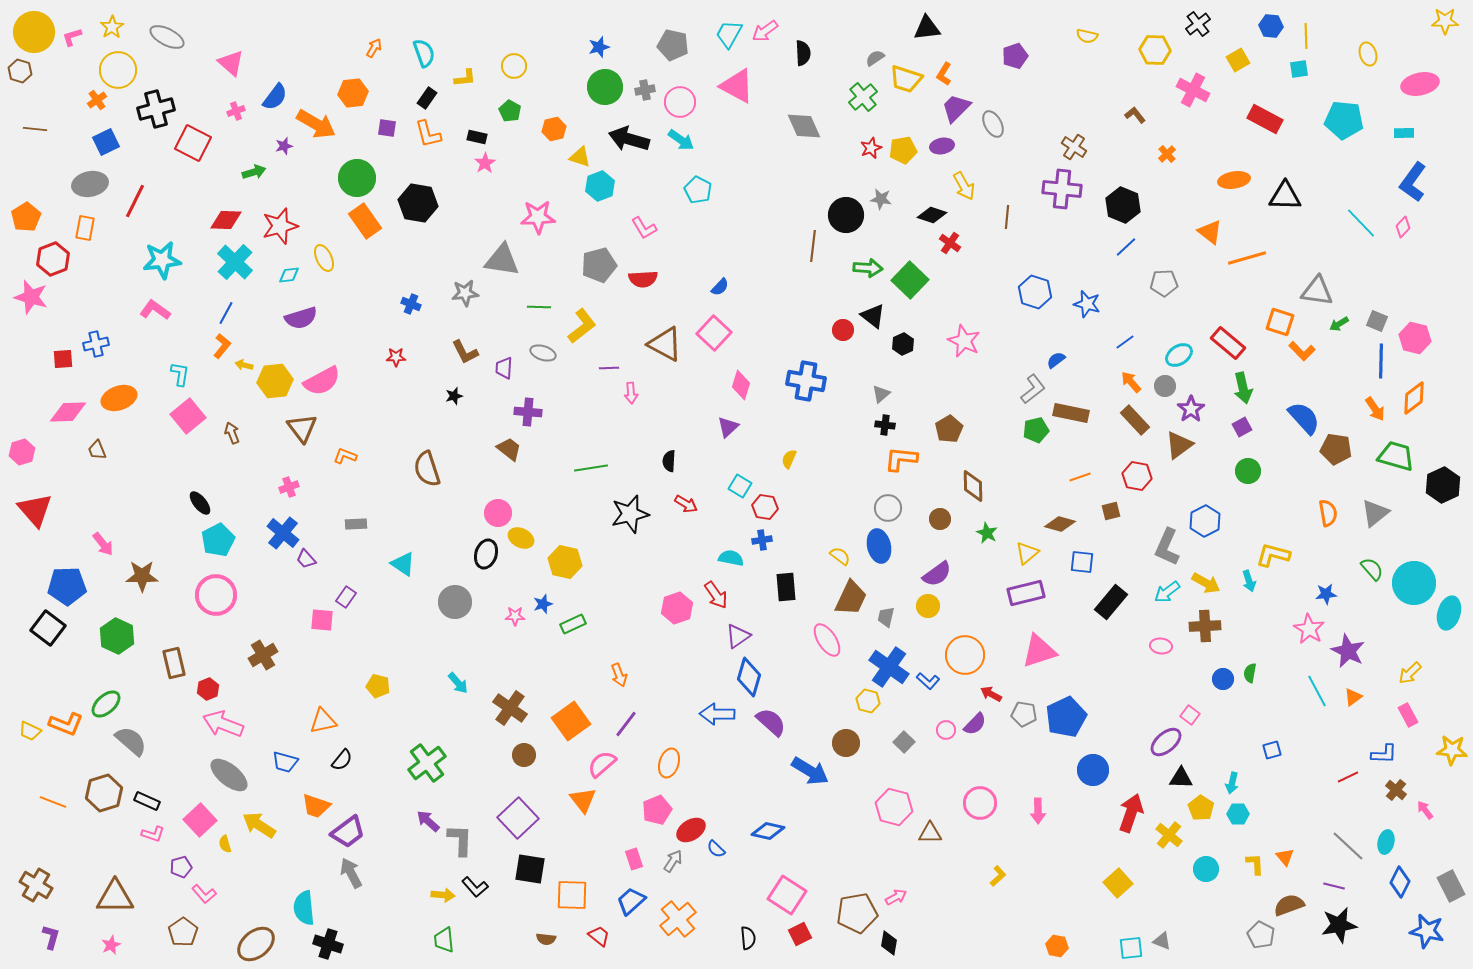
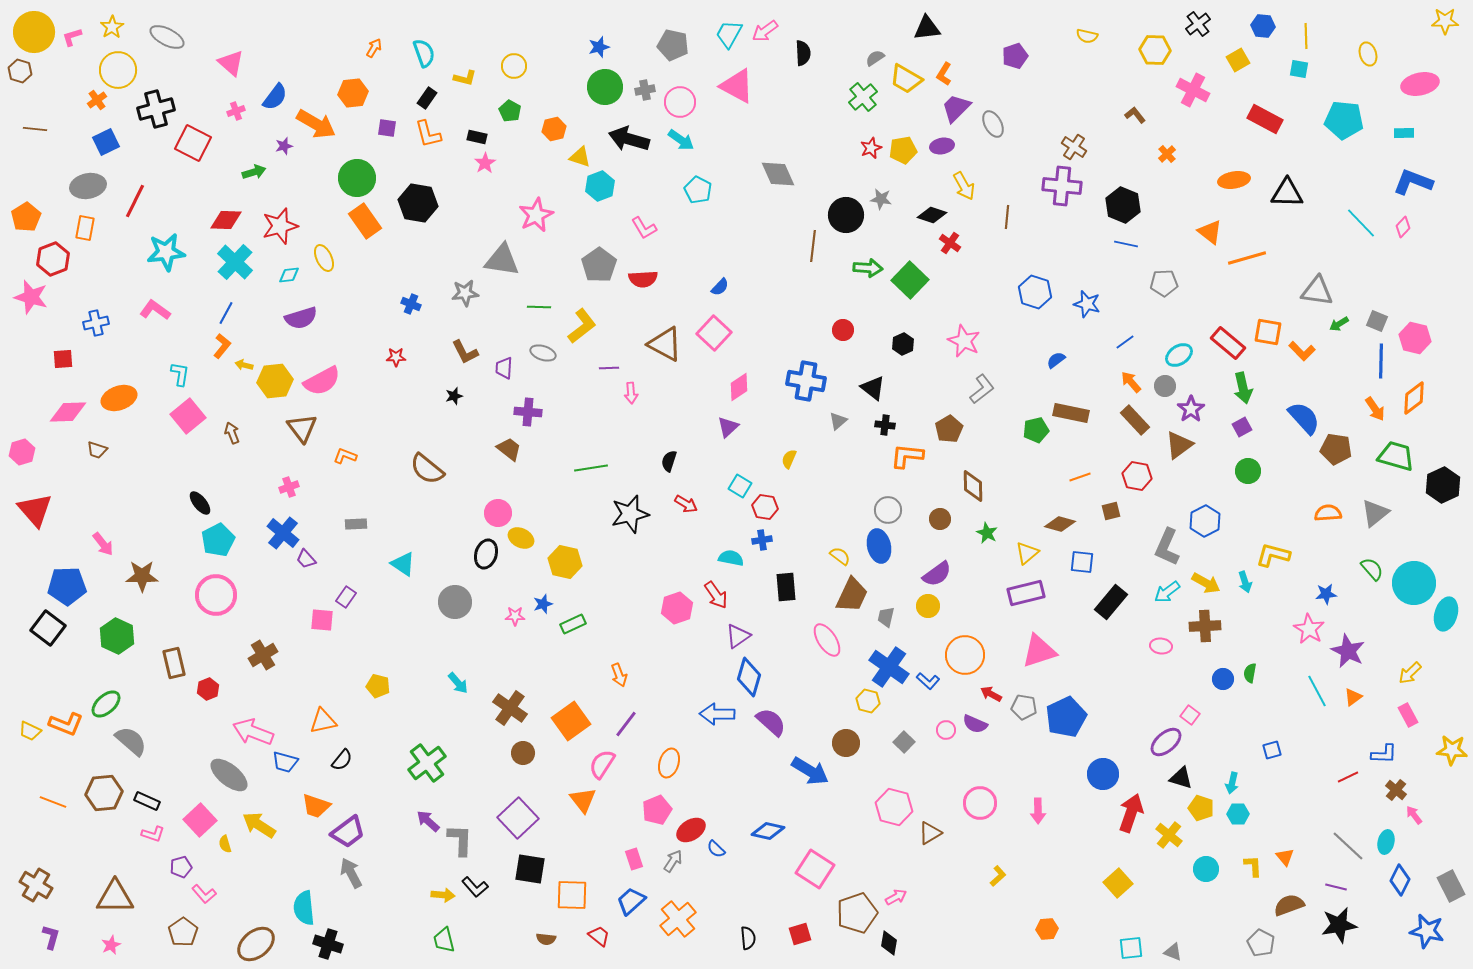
blue hexagon at (1271, 26): moved 8 px left
cyan square at (1299, 69): rotated 18 degrees clockwise
yellow L-shape at (465, 78): rotated 20 degrees clockwise
yellow trapezoid at (906, 79): rotated 12 degrees clockwise
gray diamond at (804, 126): moved 26 px left, 48 px down
blue L-shape at (1413, 182): rotated 75 degrees clockwise
gray ellipse at (90, 184): moved 2 px left, 2 px down
purple cross at (1062, 189): moved 3 px up
black triangle at (1285, 196): moved 2 px right, 3 px up
pink star at (538, 217): moved 2 px left, 2 px up; rotated 24 degrees counterclockwise
blue line at (1126, 247): moved 3 px up; rotated 55 degrees clockwise
cyan star at (162, 260): moved 4 px right, 8 px up
gray pentagon at (599, 265): rotated 20 degrees counterclockwise
black triangle at (873, 316): moved 72 px down
orange square at (1280, 322): moved 12 px left, 10 px down; rotated 8 degrees counterclockwise
blue cross at (96, 344): moved 21 px up
pink diamond at (741, 385): moved 2 px left, 2 px down; rotated 40 degrees clockwise
gray L-shape at (1033, 389): moved 51 px left
gray triangle at (881, 394): moved 43 px left, 27 px down
brown trapezoid at (97, 450): rotated 50 degrees counterclockwise
orange L-shape at (901, 459): moved 6 px right, 3 px up
black semicircle at (669, 461): rotated 15 degrees clockwise
brown semicircle at (427, 469): rotated 33 degrees counterclockwise
gray circle at (888, 508): moved 2 px down
orange semicircle at (1328, 513): rotated 84 degrees counterclockwise
cyan arrow at (1249, 581): moved 4 px left, 1 px down
brown trapezoid at (851, 598): moved 1 px right, 3 px up
cyan ellipse at (1449, 613): moved 3 px left, 1 px down
gray pentagon at (1024, 714): moved 7 px up
pink arrow at (223, 724): moved 30 px right, 8 px down
purple semicircle at (975, 724): rotated 70 degrees clockwise
brown circle at (524, 755): moved 1 px left, 2 px up
pink semicircle at (602, 764): rotated 16 degrees counterclockwise
blue circle at (1093, 770): moved 10 px right, 4 px down
black triangle at (1181, 778): rotated 15 degrees clockwise
brown hexagon at (104, 793): rotated 12 degrees clockwise
yellow pentagon at (1201, 808): rotated 15 degrees counterclockwise
pink arrow at (1425, 810): moved 11 px left, 5 px down
brown triangle at (930, 833): rotated 30 degrees counterclockwise
yellow L-shape at (1255, 864): moved 2 px left, 2 px down
blue diamond at (1400, 882): moved 2 px up
purple line at (1334, 886): moved 2 px right, 1 px down
pink square at (787, 895): moved 28 px right, 26 px up
brown pentagon at (857, 913): rotated 9 degrees counterclockwise
red square at (800, 934): rotated 10 degrees clockwise
gray pentagon at (1261, 935): moved 8 px down
green trapezoid at (444, 940): rotated 8 degrees counterclockwise
gray triangle at (1162, 941): moved 11 px right, 11 px down
orange hexagon at (1057, 946): moved 10 px left, 17 px up; rotated 15 degrees counterclockwise
